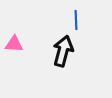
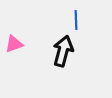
pink triangle: rotated 24 degrees counterclockwise
